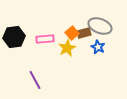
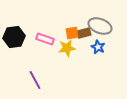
orange square: rotated 32 degrees clockwise
pink rectangle: rotated 24 degrees clockwise
yellow star: rotated 18 degrees clockwise
